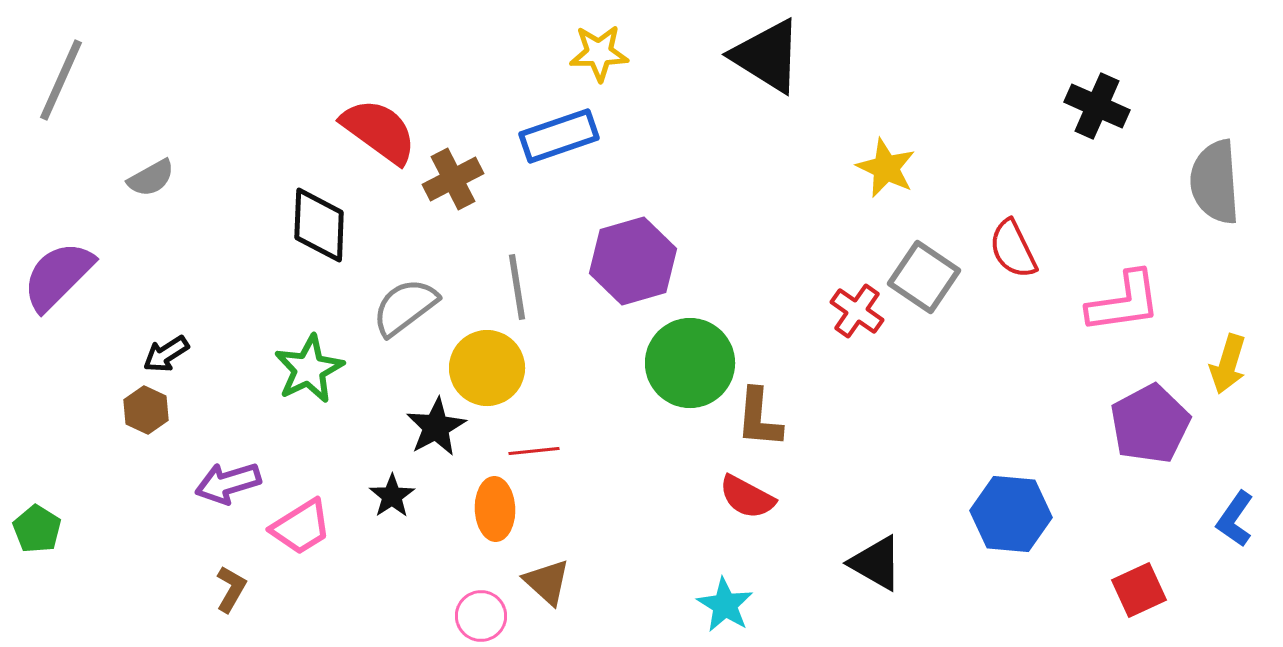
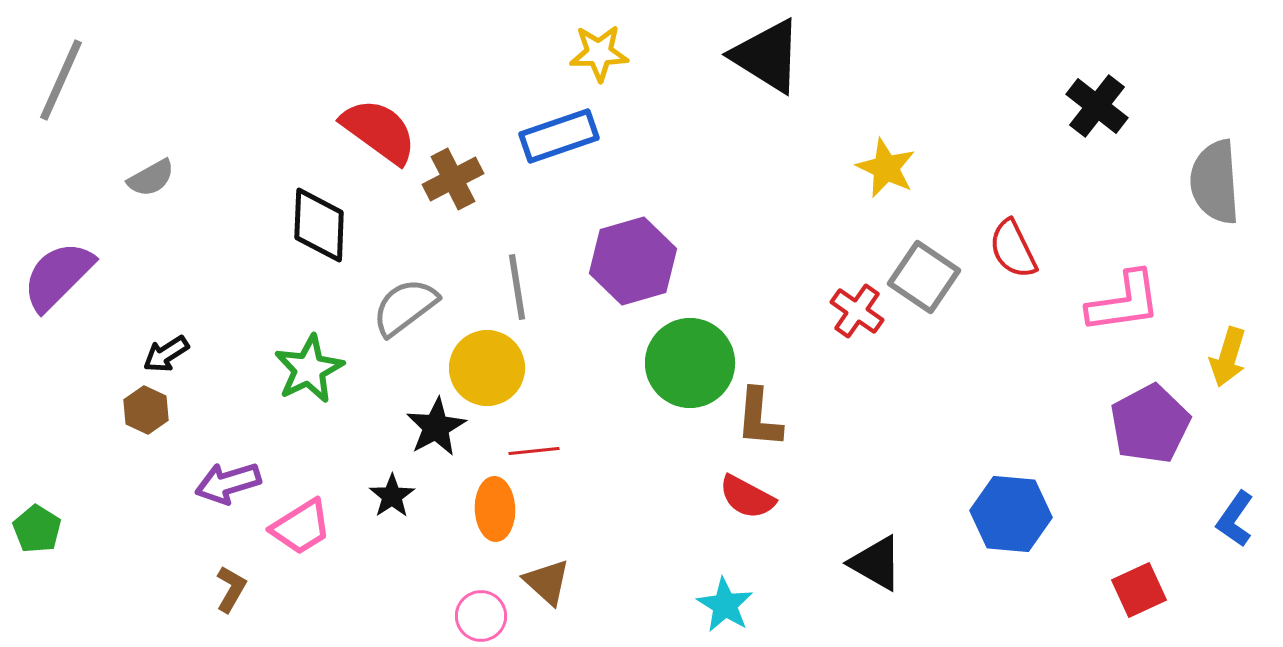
black cross at (1097, 106): rotated 14 degrees clockwise
yellow arrow at (1228, 364): moved 7 px up
